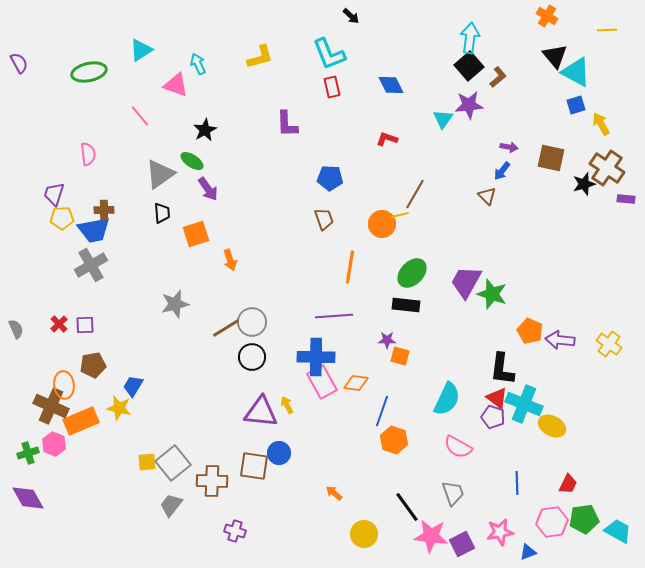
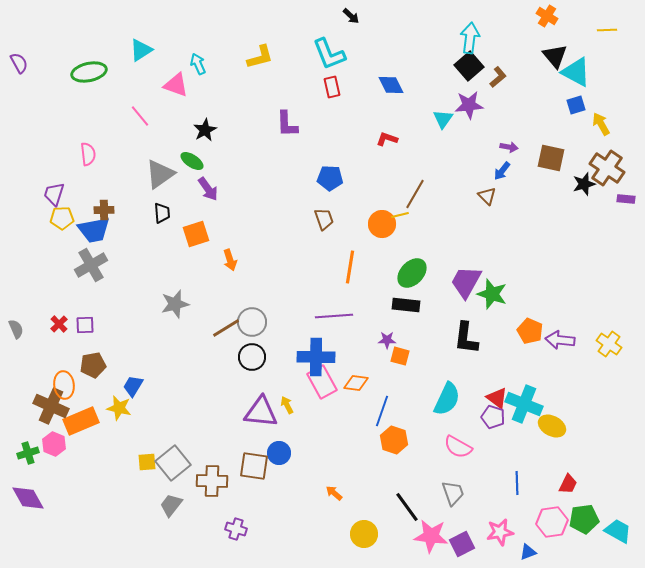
black L-shape at (502, 369): moved 36 px left, 31 px up
purple cross at (235, 531): moved 1 px right, 2 px up
